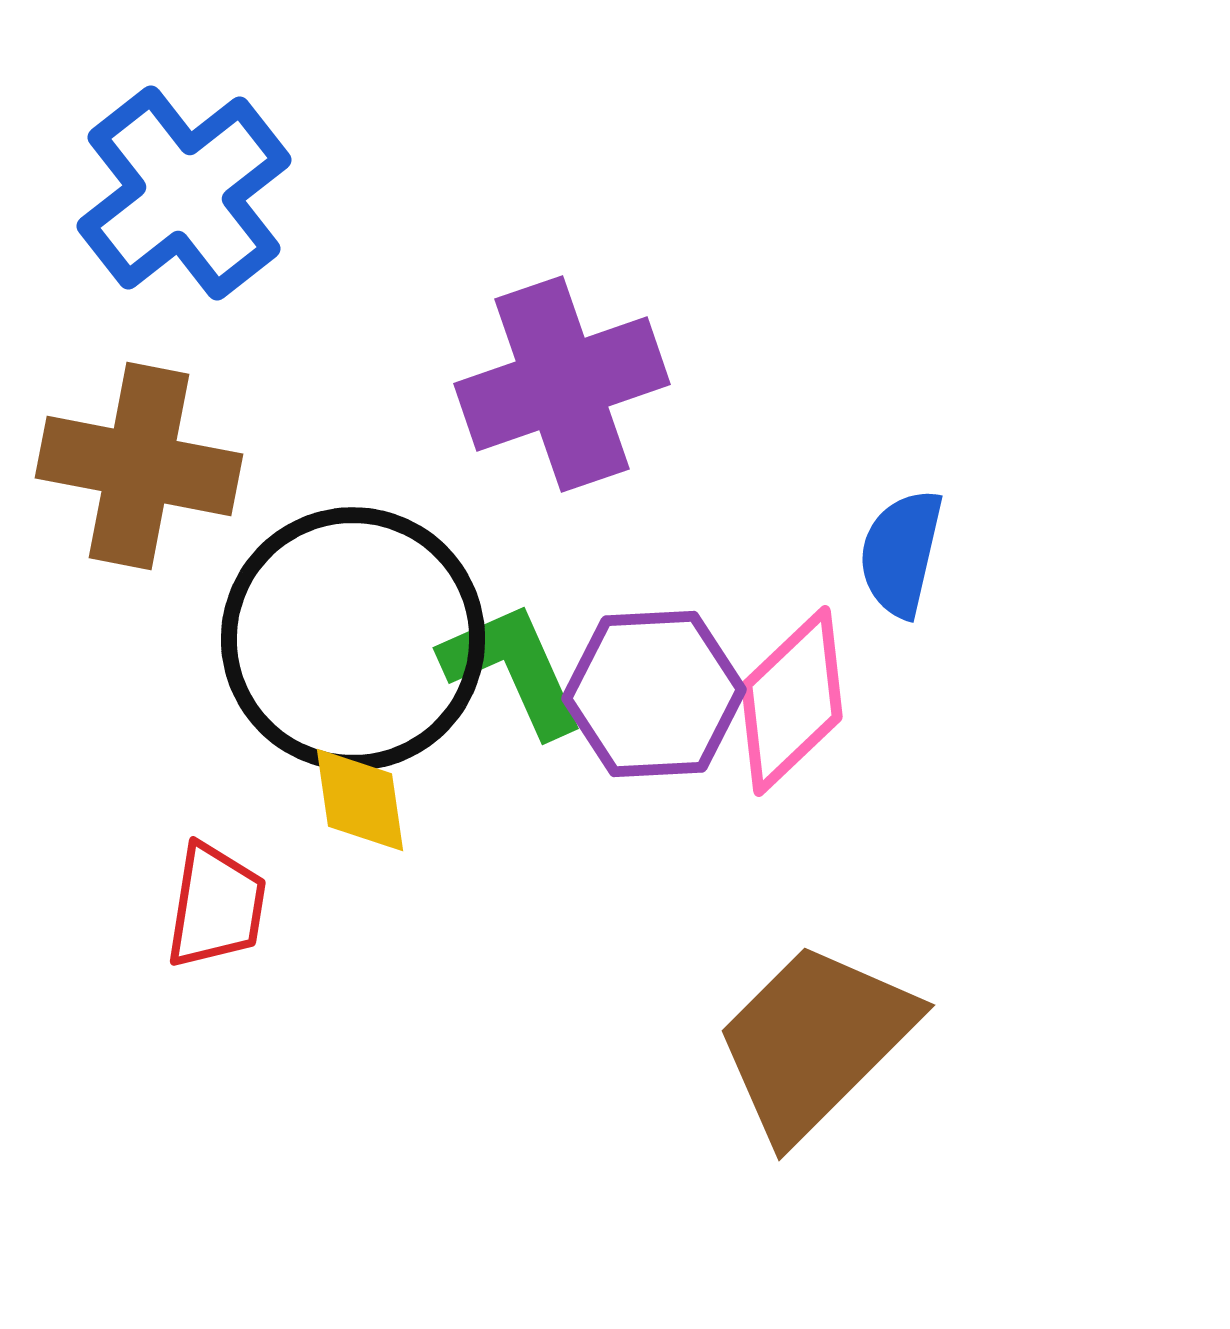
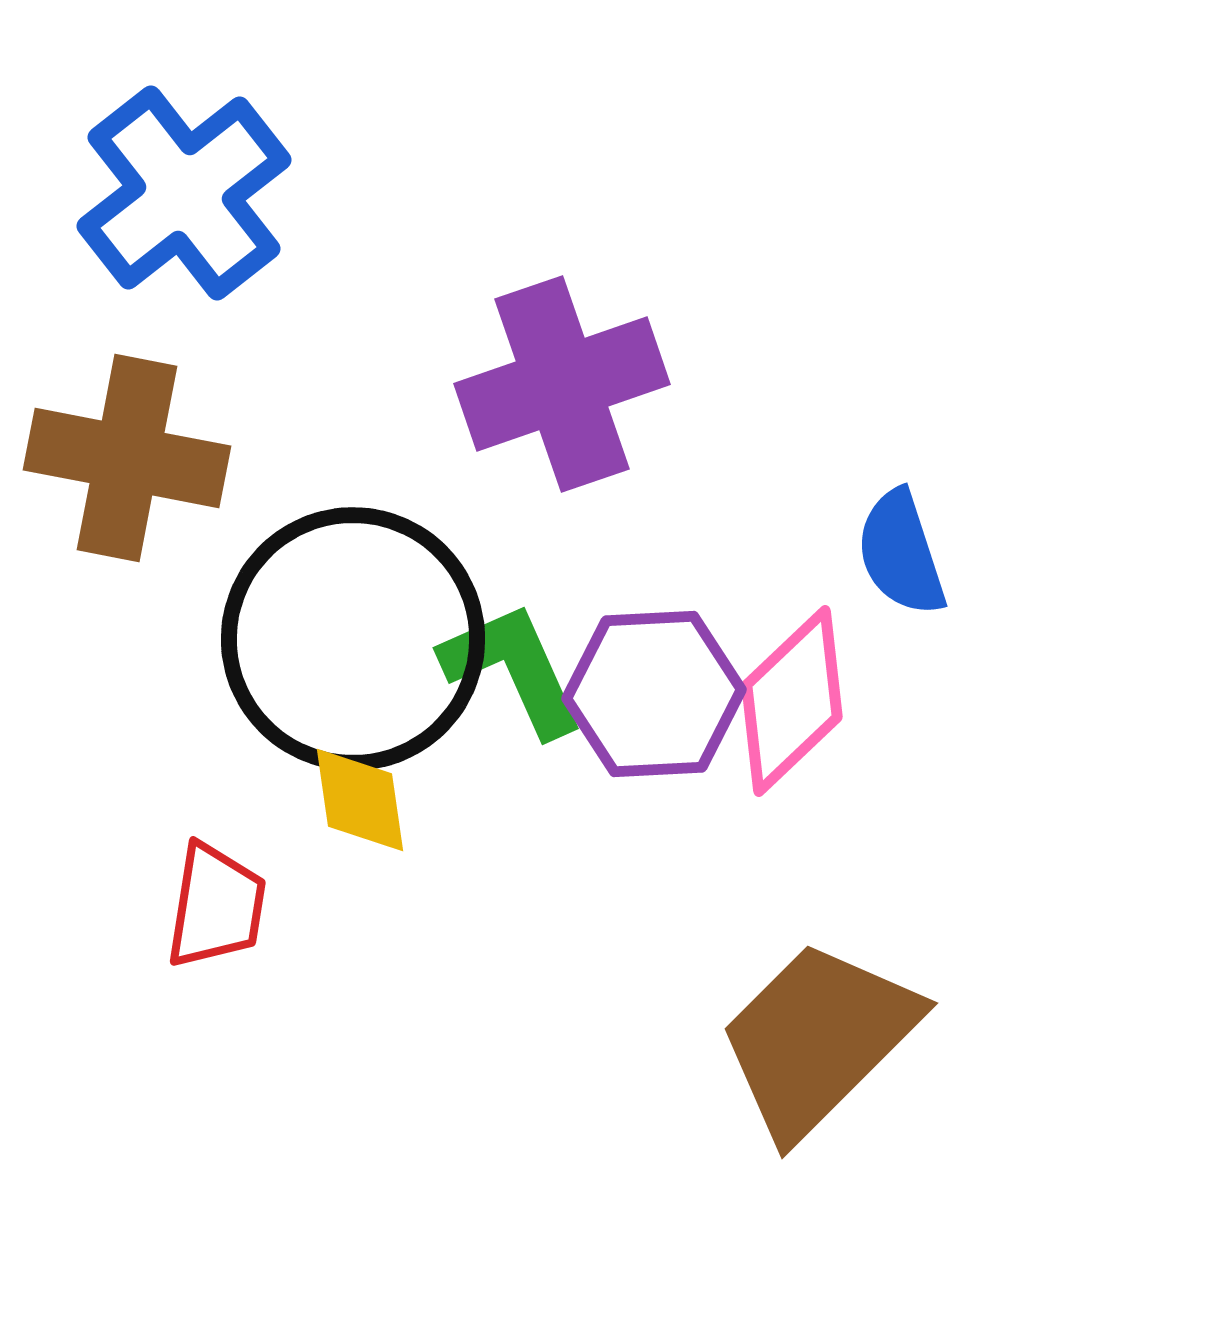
brown cross: moved 12 px left, 8 px up
blue semicircle: rotated 31 degrees counterclockwise
brown trapezoid: moved 3 px right, 2 px up
